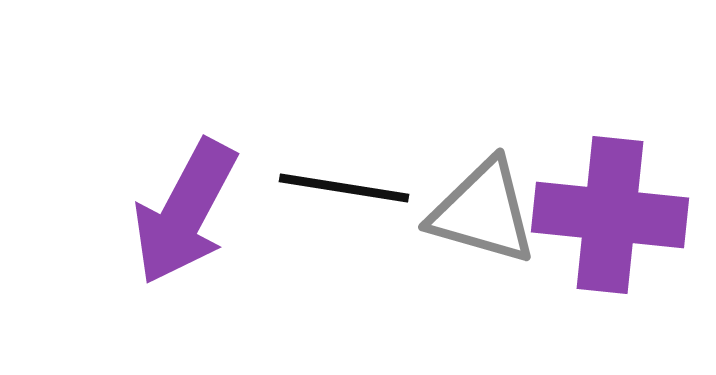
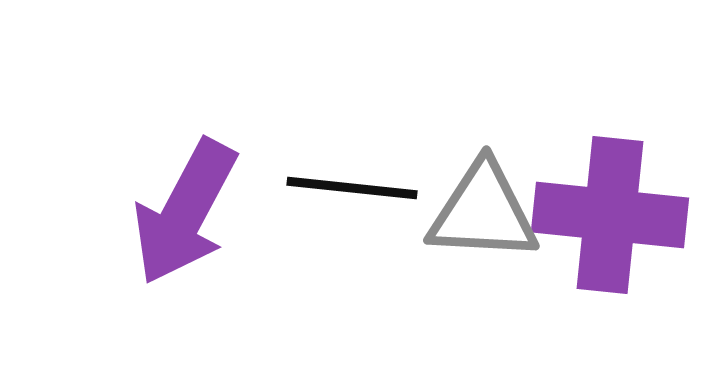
black line: moved 8 px right; rotated 3 degrees counterclockwise
gray triangle: rotated 13 degrees counterclockwise
